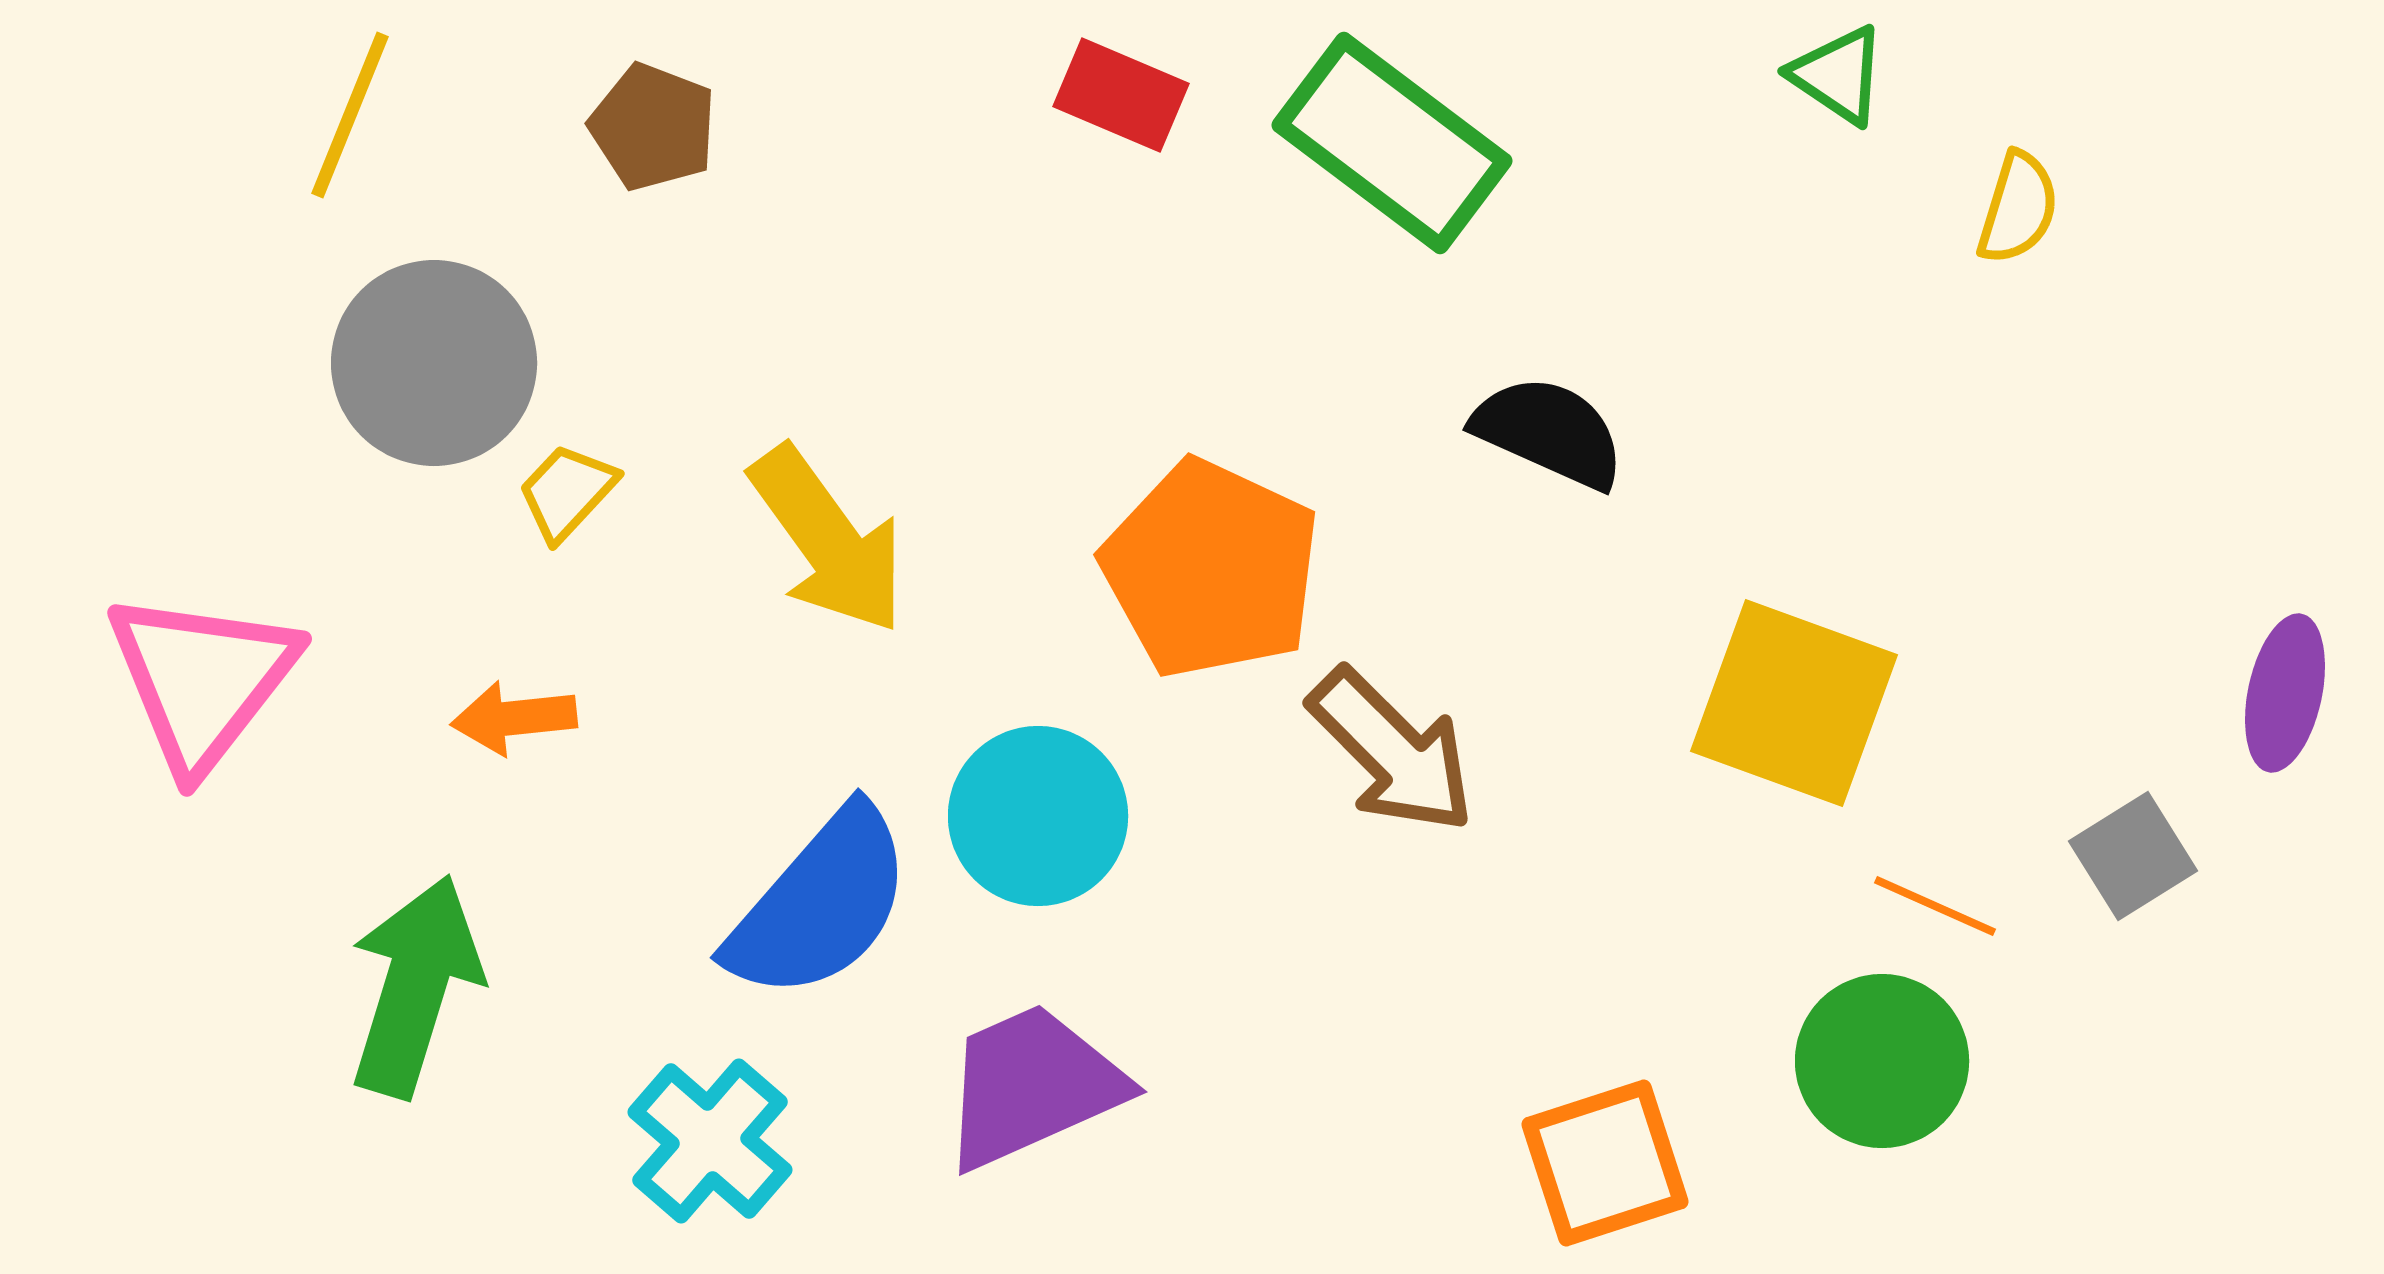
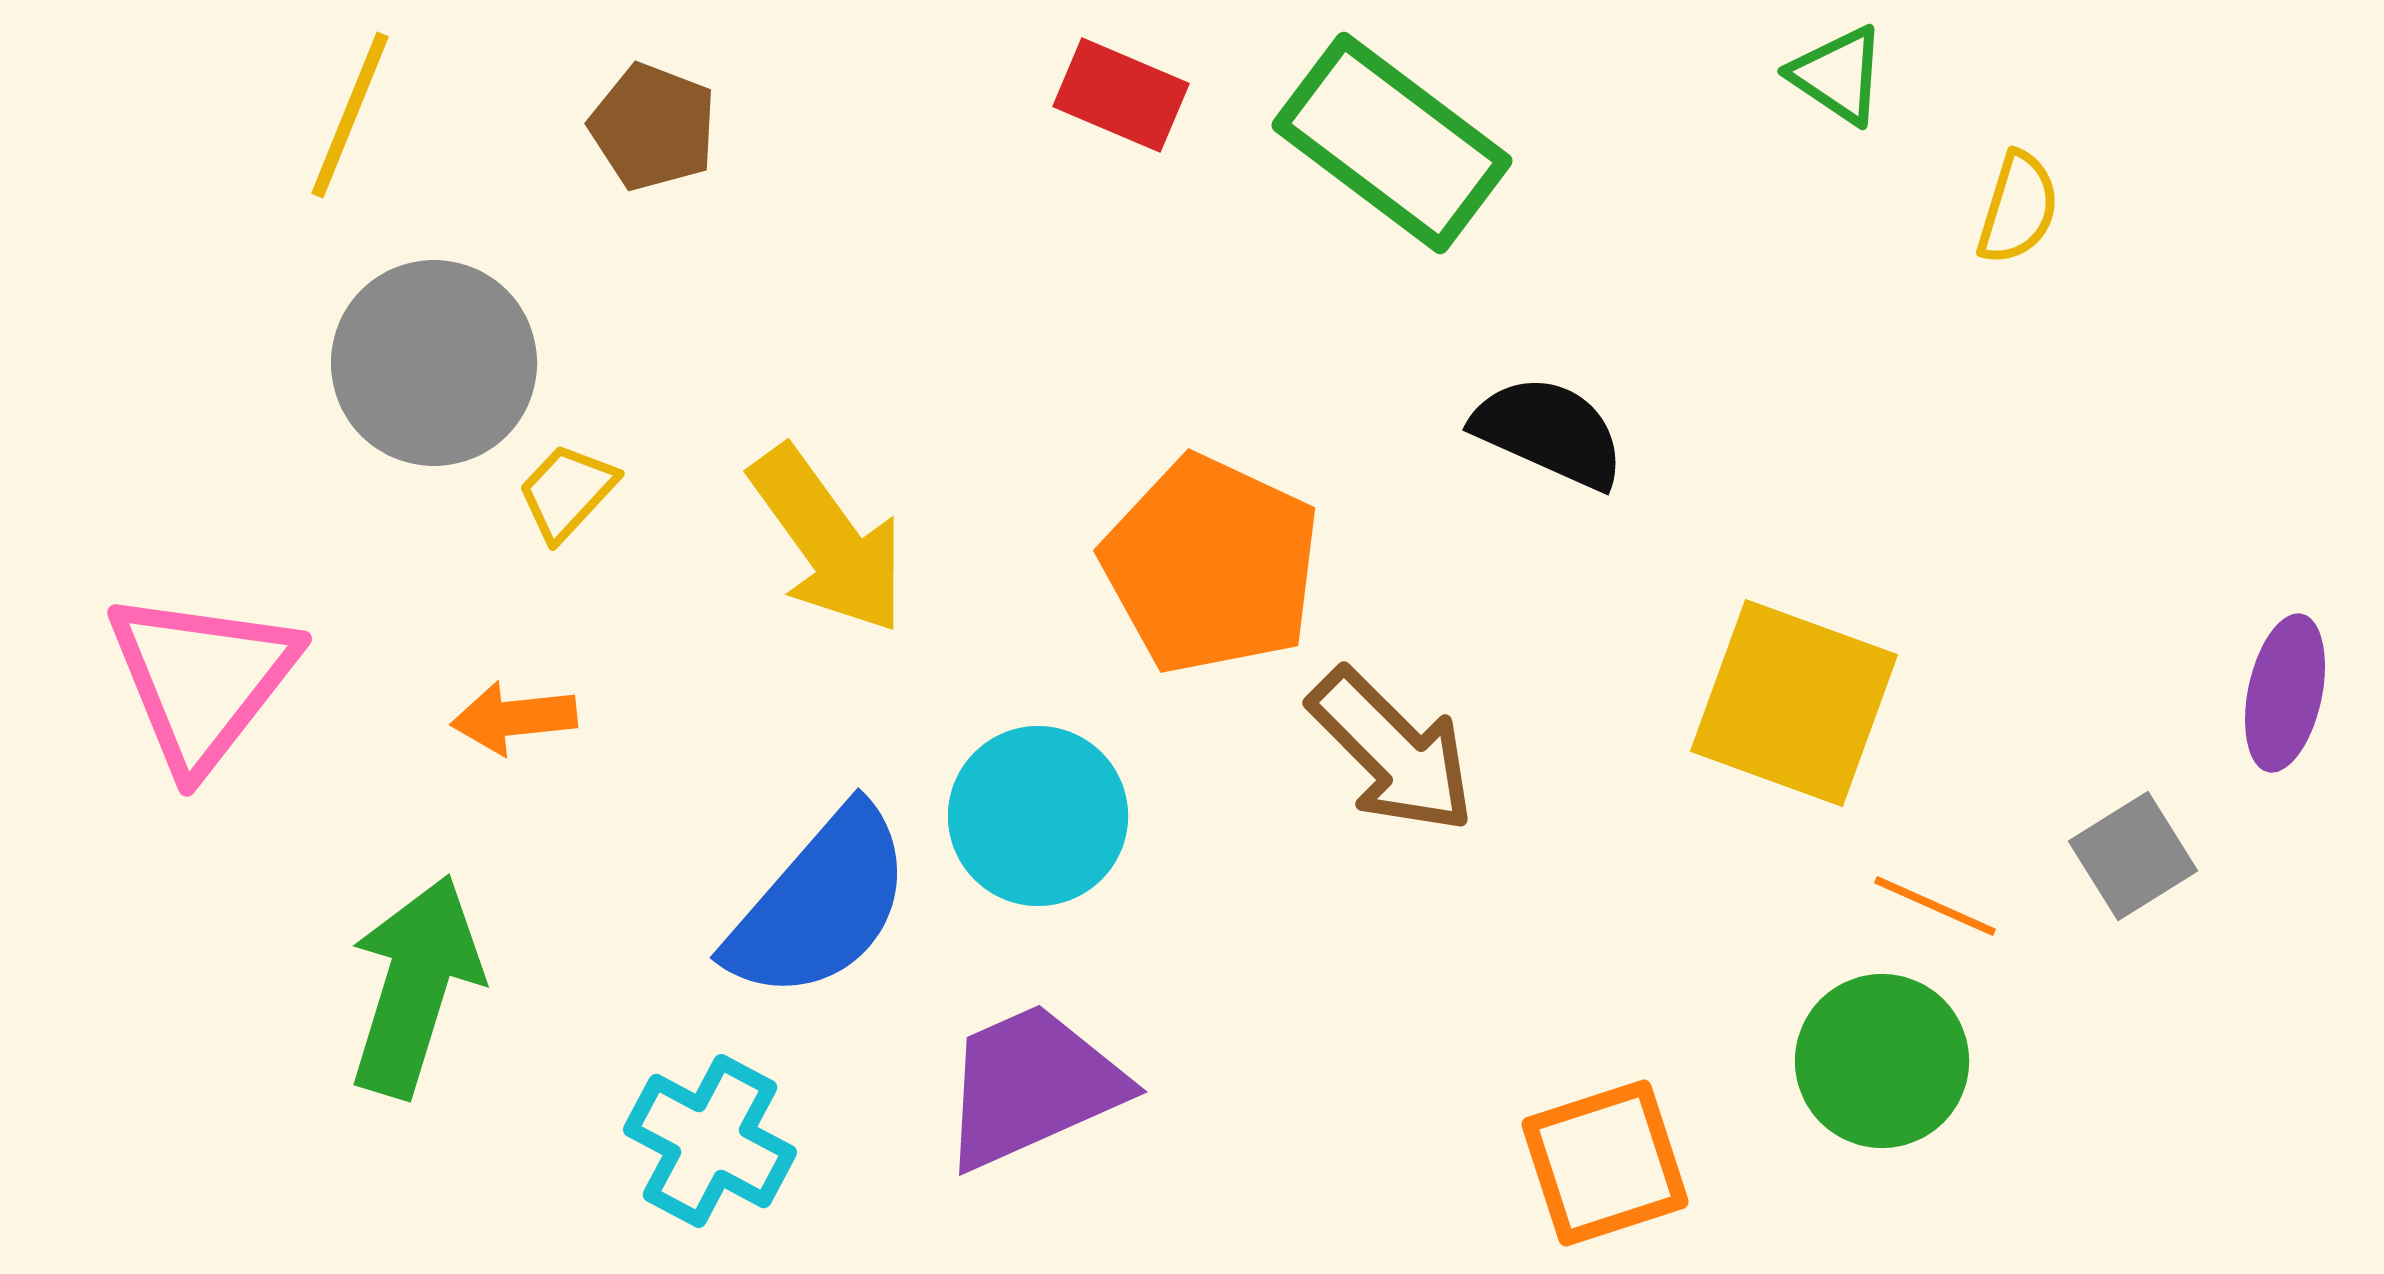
orange pentagon: moved 4 px up
cyan cross: rotated 13 degrees counterclockwise
